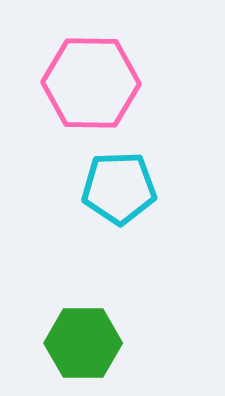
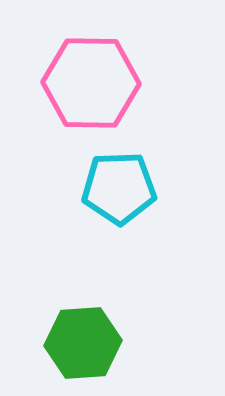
green hexagon: rotated 4 degrees counterclockwise
